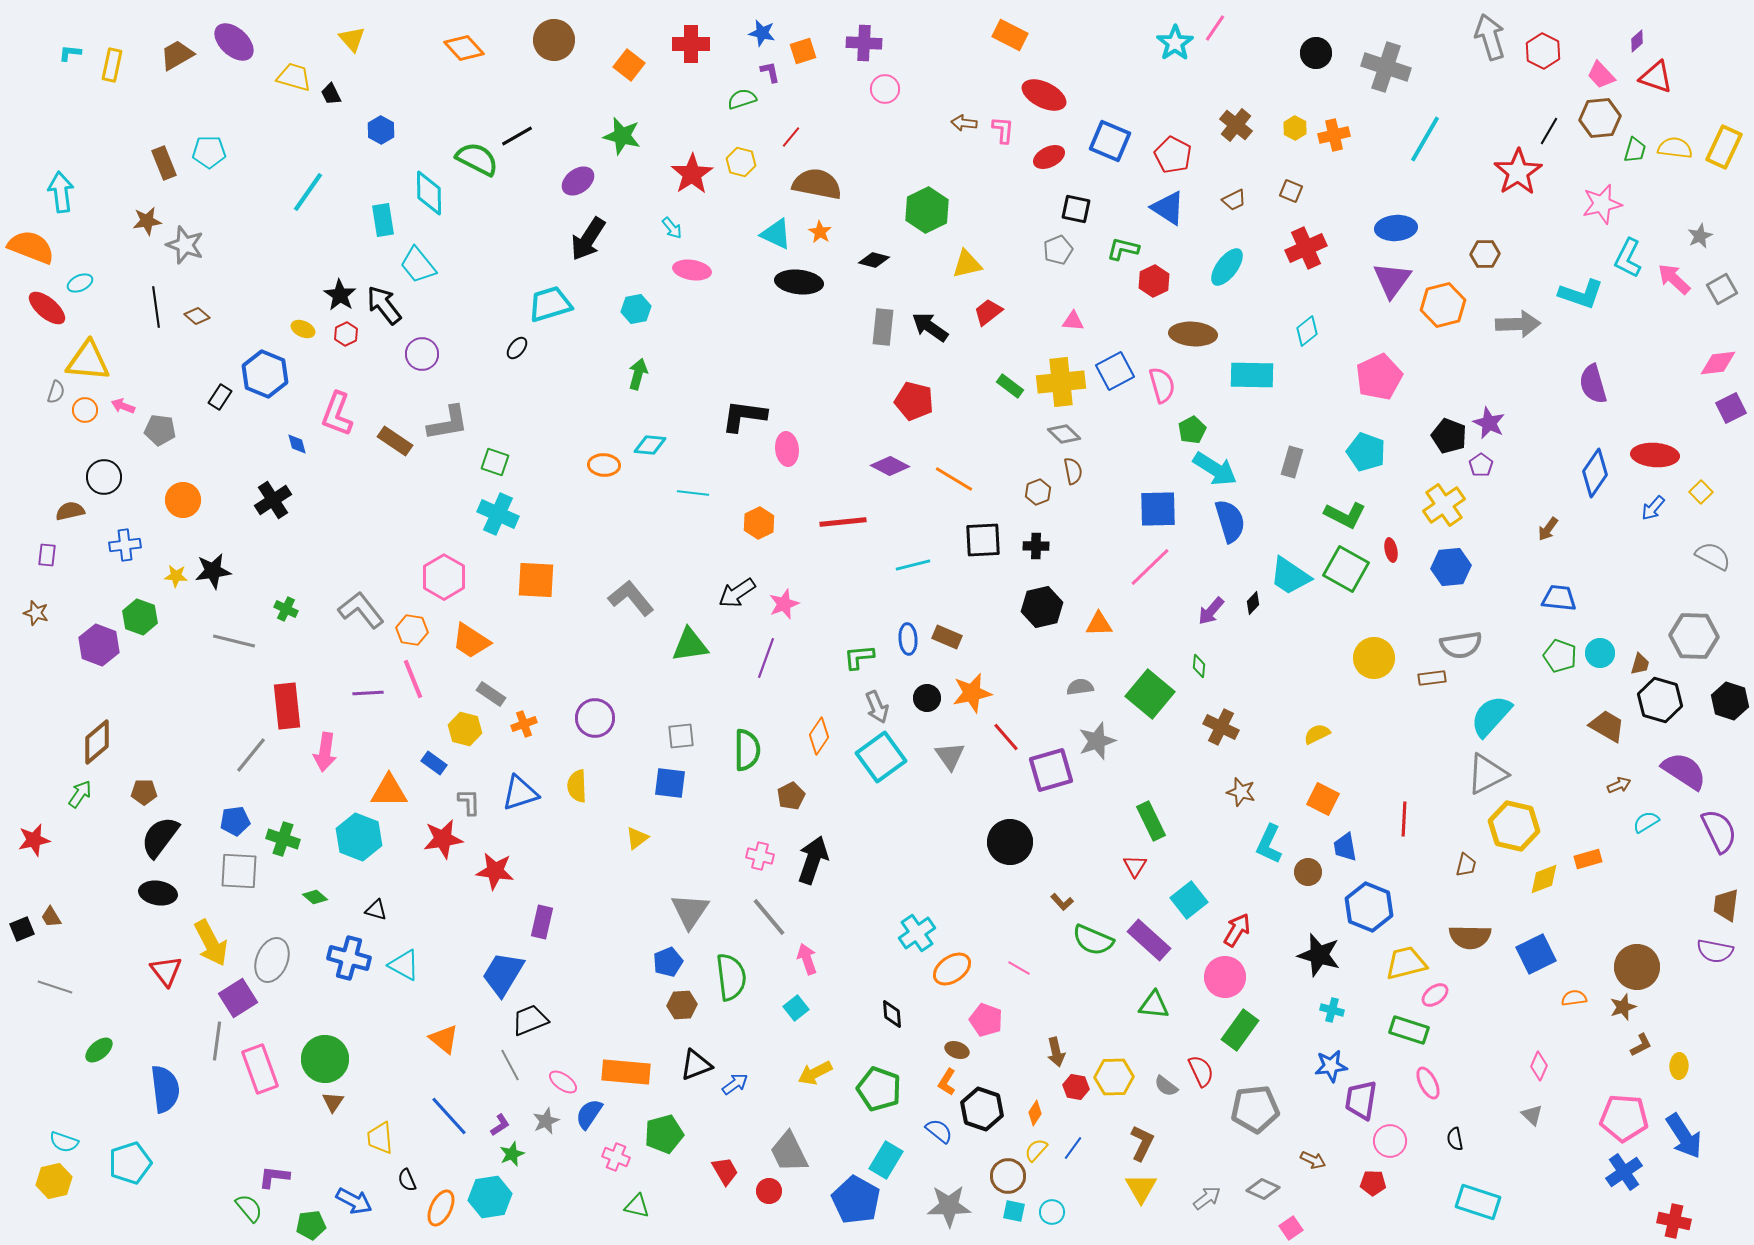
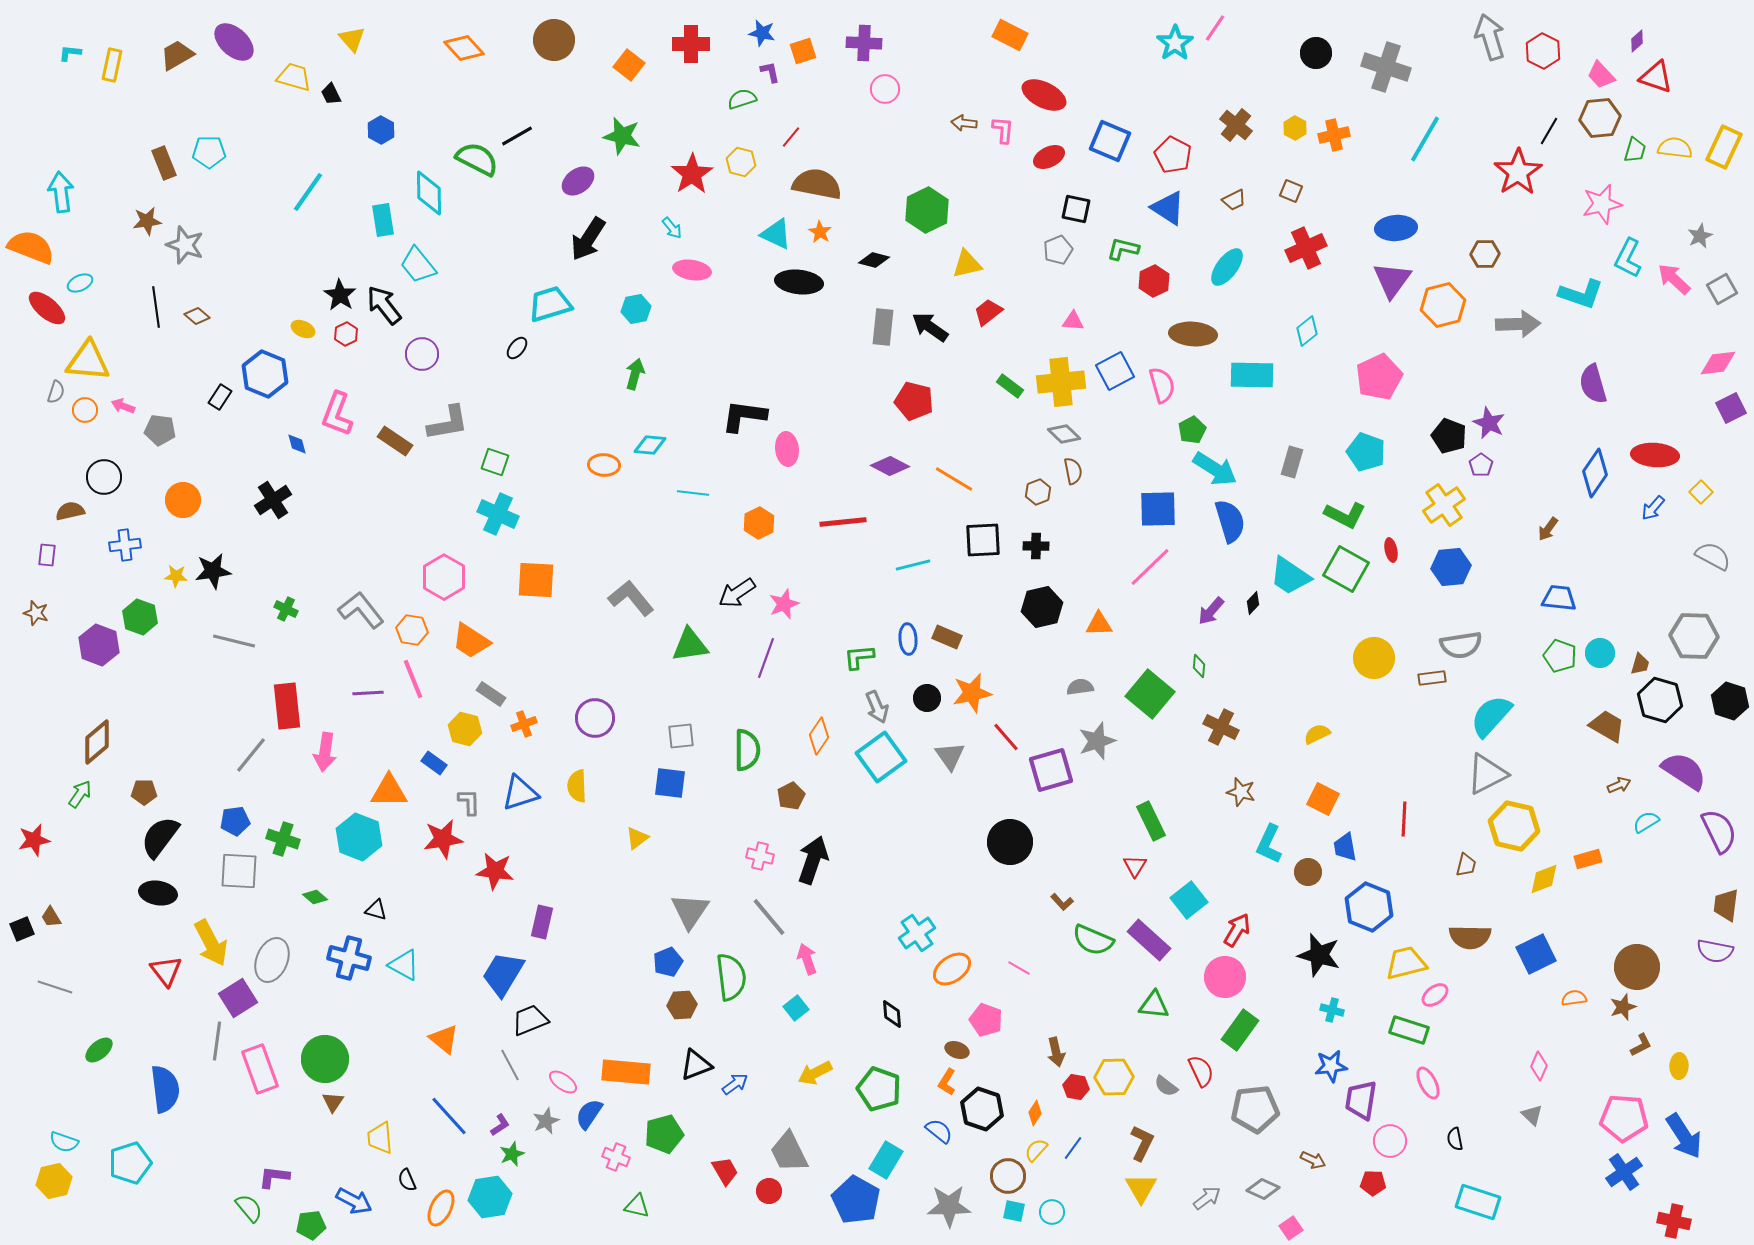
green arrow at (638, 374): moved 3 px left
